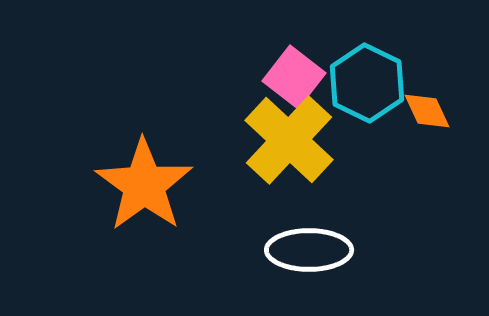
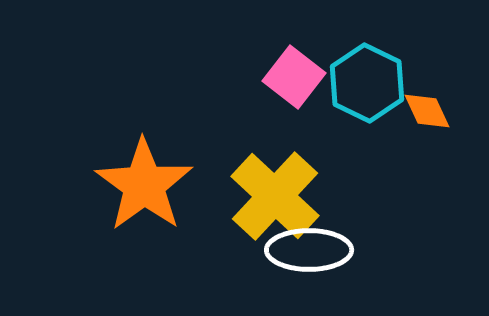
yellow cross: moved 14 px left, 56 px down
